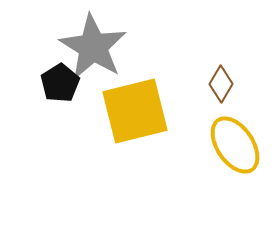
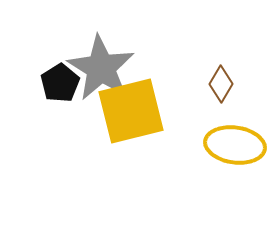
gray star: moved 8 px right, 21 px down
yellow square: moved 4 px left
yellow ellipse: rotated 48 degrees counterclockwise
